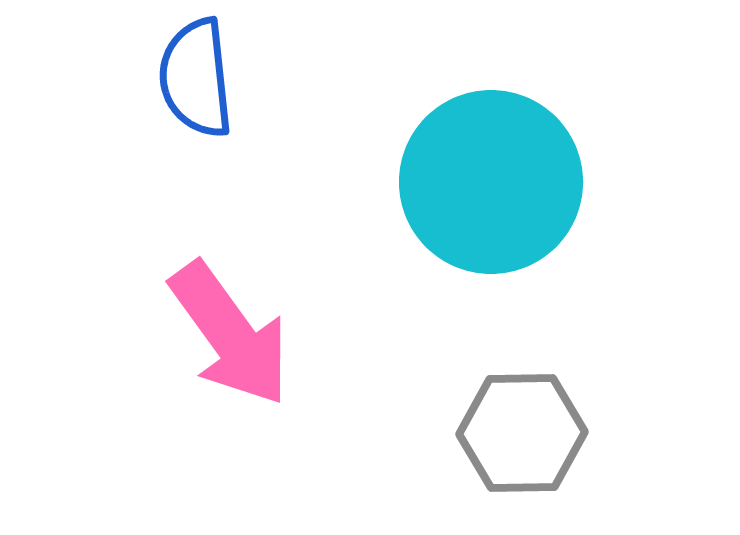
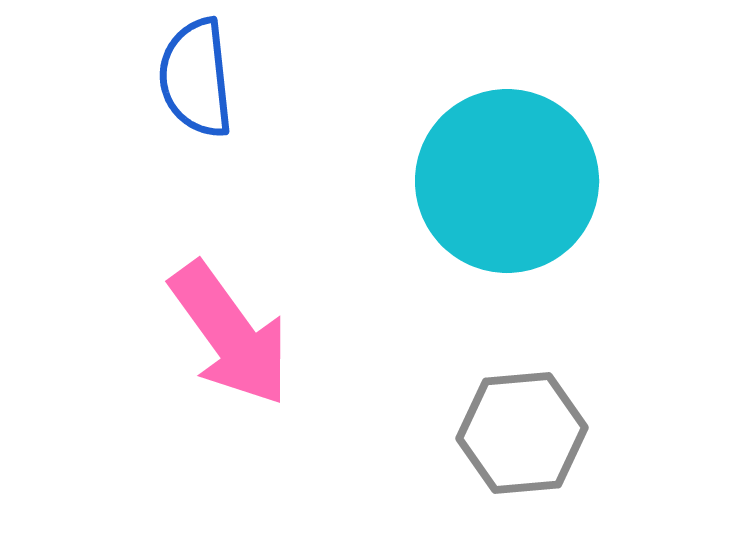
cyan circle: moved 16 px right, 1 px up
gray hexagon: rotated 4 degrees counterclockwise
